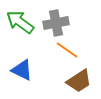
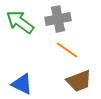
gray cross: moved 2 px right, 4 px up
blue triangle: moved 14 px down
brown trapezoid: rotated 12 degrees clockwise
